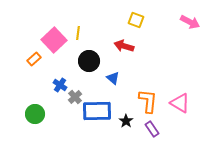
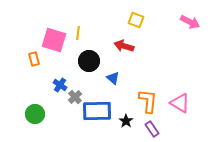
pink square: rotated 30 degrees counterclockwise
orange rectangle: rotated 64 degrees counterclockwise
